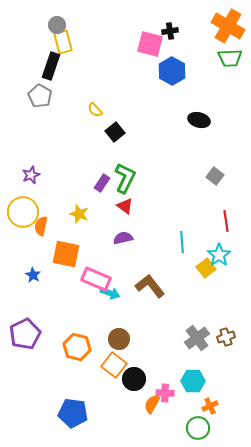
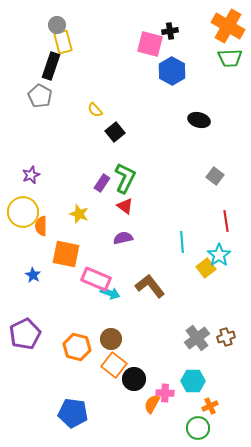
orange semicircle at (41, 226): rotated 12 degrees counterclockwise
brown circle at (119, 339): moved 8 px left
